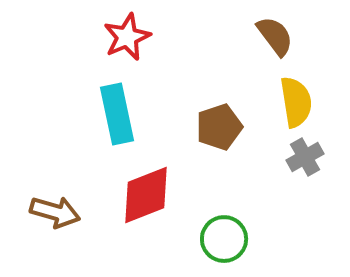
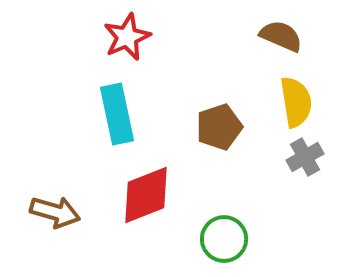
brown semicircle: moved 6 px right; rotated 30 degrees counterclockwise
